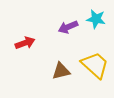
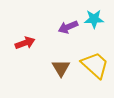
cyan star: moved 2 px left; rotated 12 degrees counterclockwise
brown triangle: moved 3 px up; rotated 48 degrees counterclockwise
